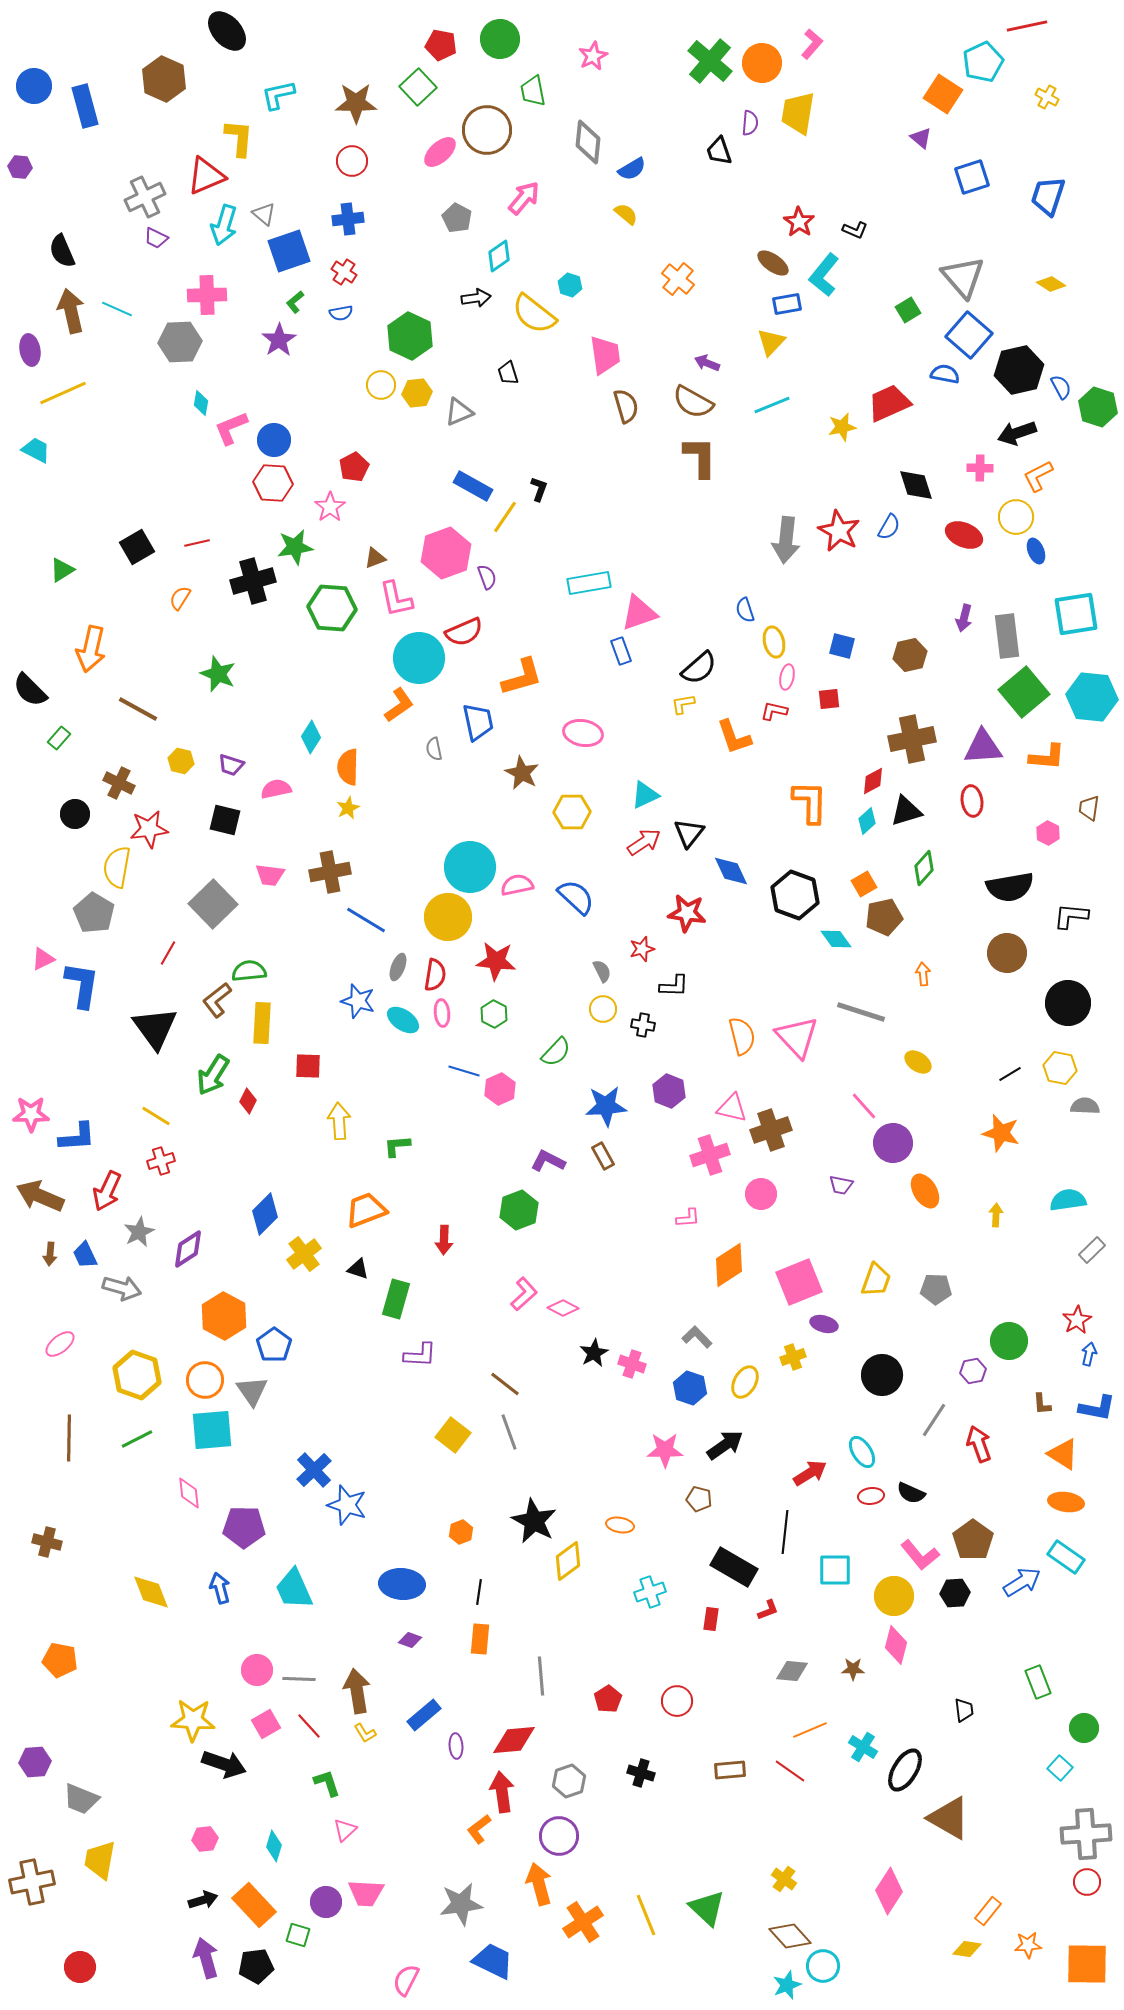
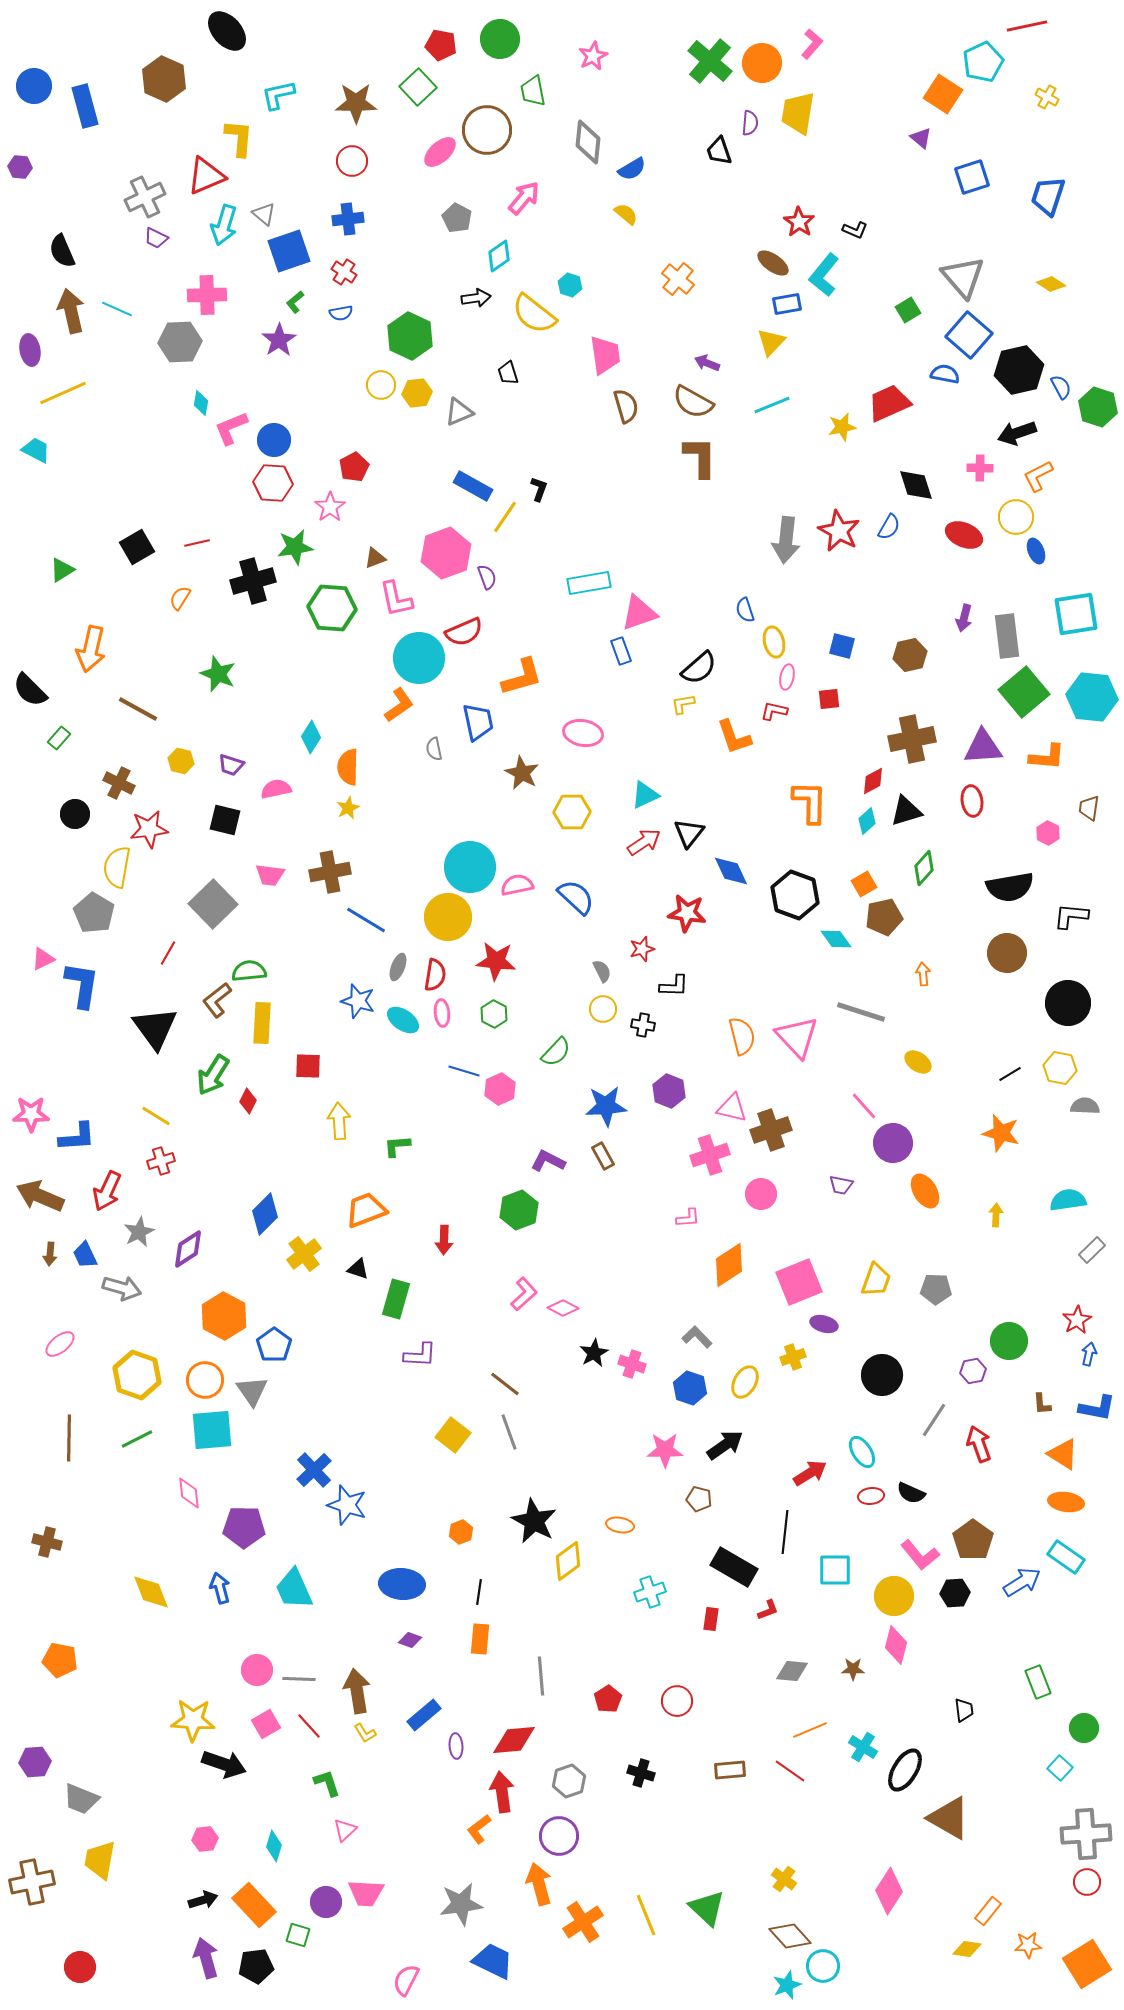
orange square at (1087, 1964): rotated 33 degrees counterclockwise
